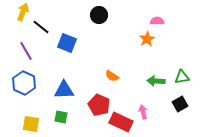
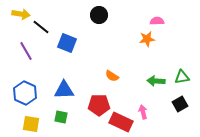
yellow arrow: moved 2 px left, 2 px down; rotated 78 degrees clockwise
orange star: rotated 21 degrees clockwise
blue hexagon: moved 1 px right, 10 px down
red pentagon: rotated 25 degrees counterclockwise
